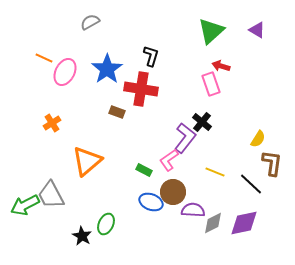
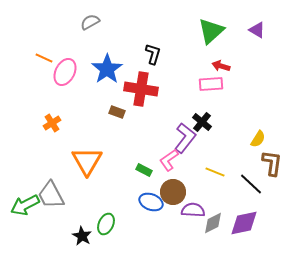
black L-shape: moved 2 px right, 2 px up
pink rectangle: rotated 75 degrees counterclockwise
orange triangle: rotated 20 degrees counterclockwise
